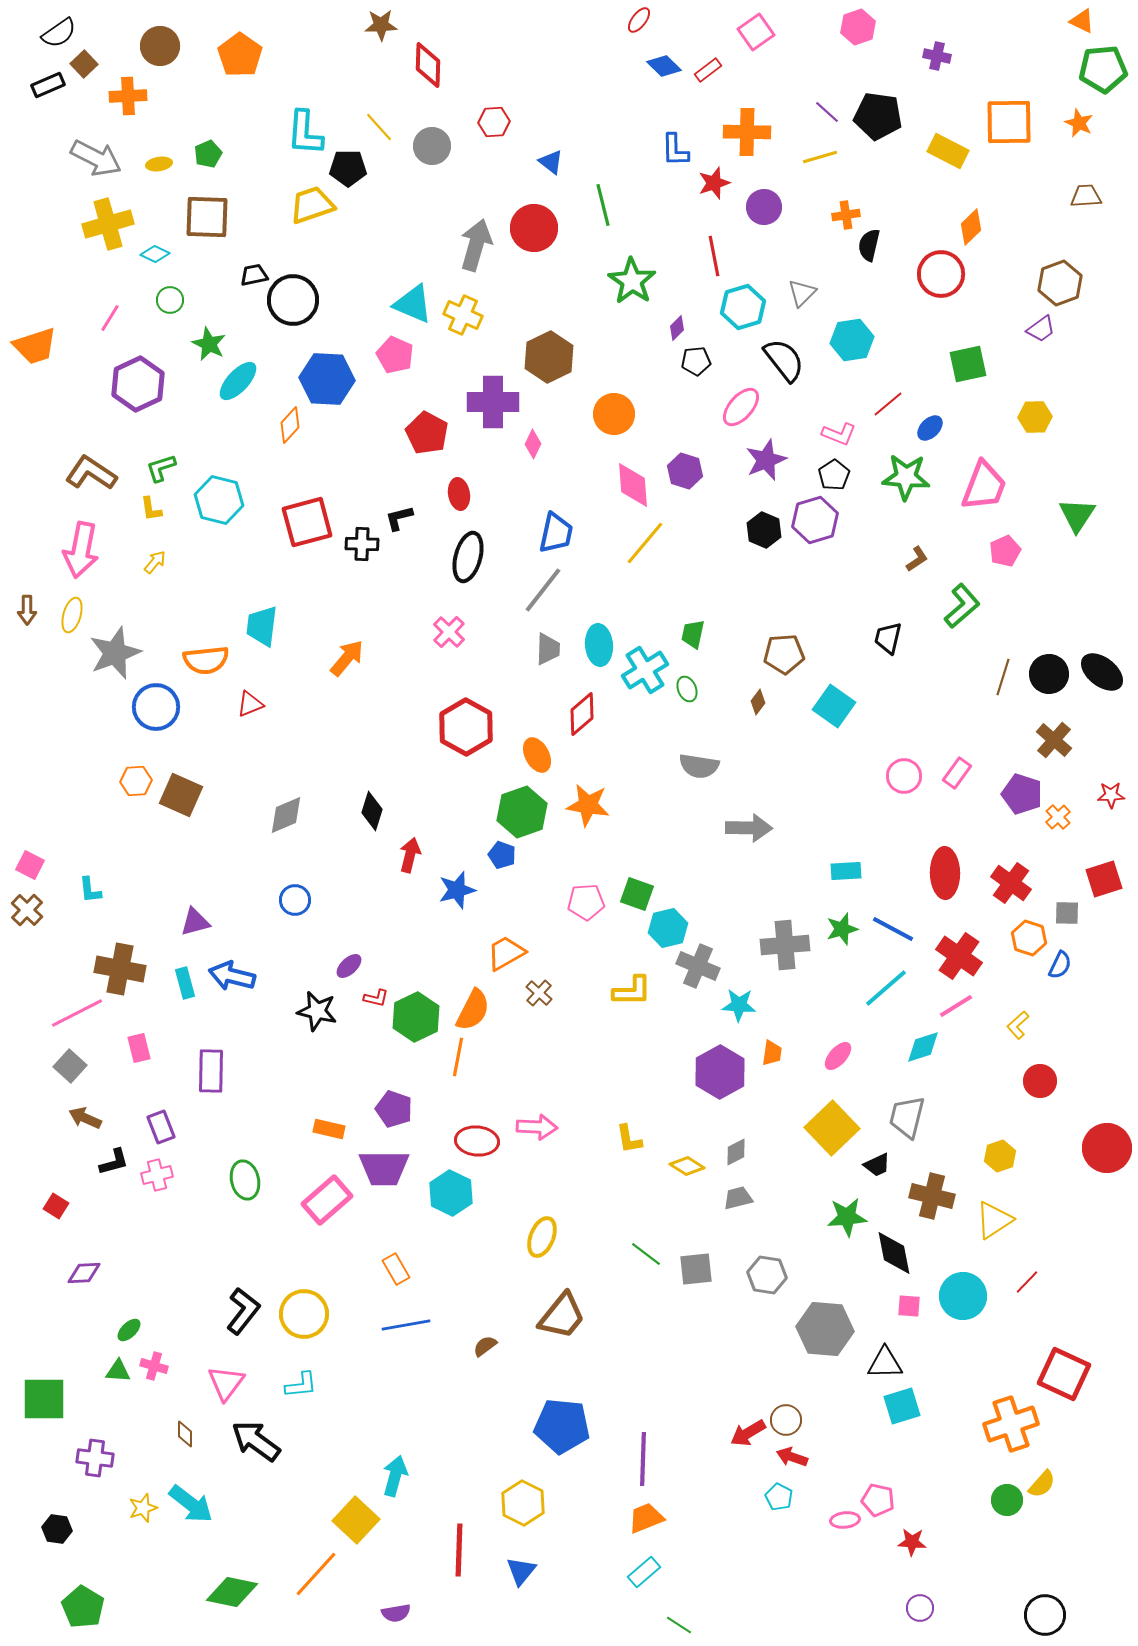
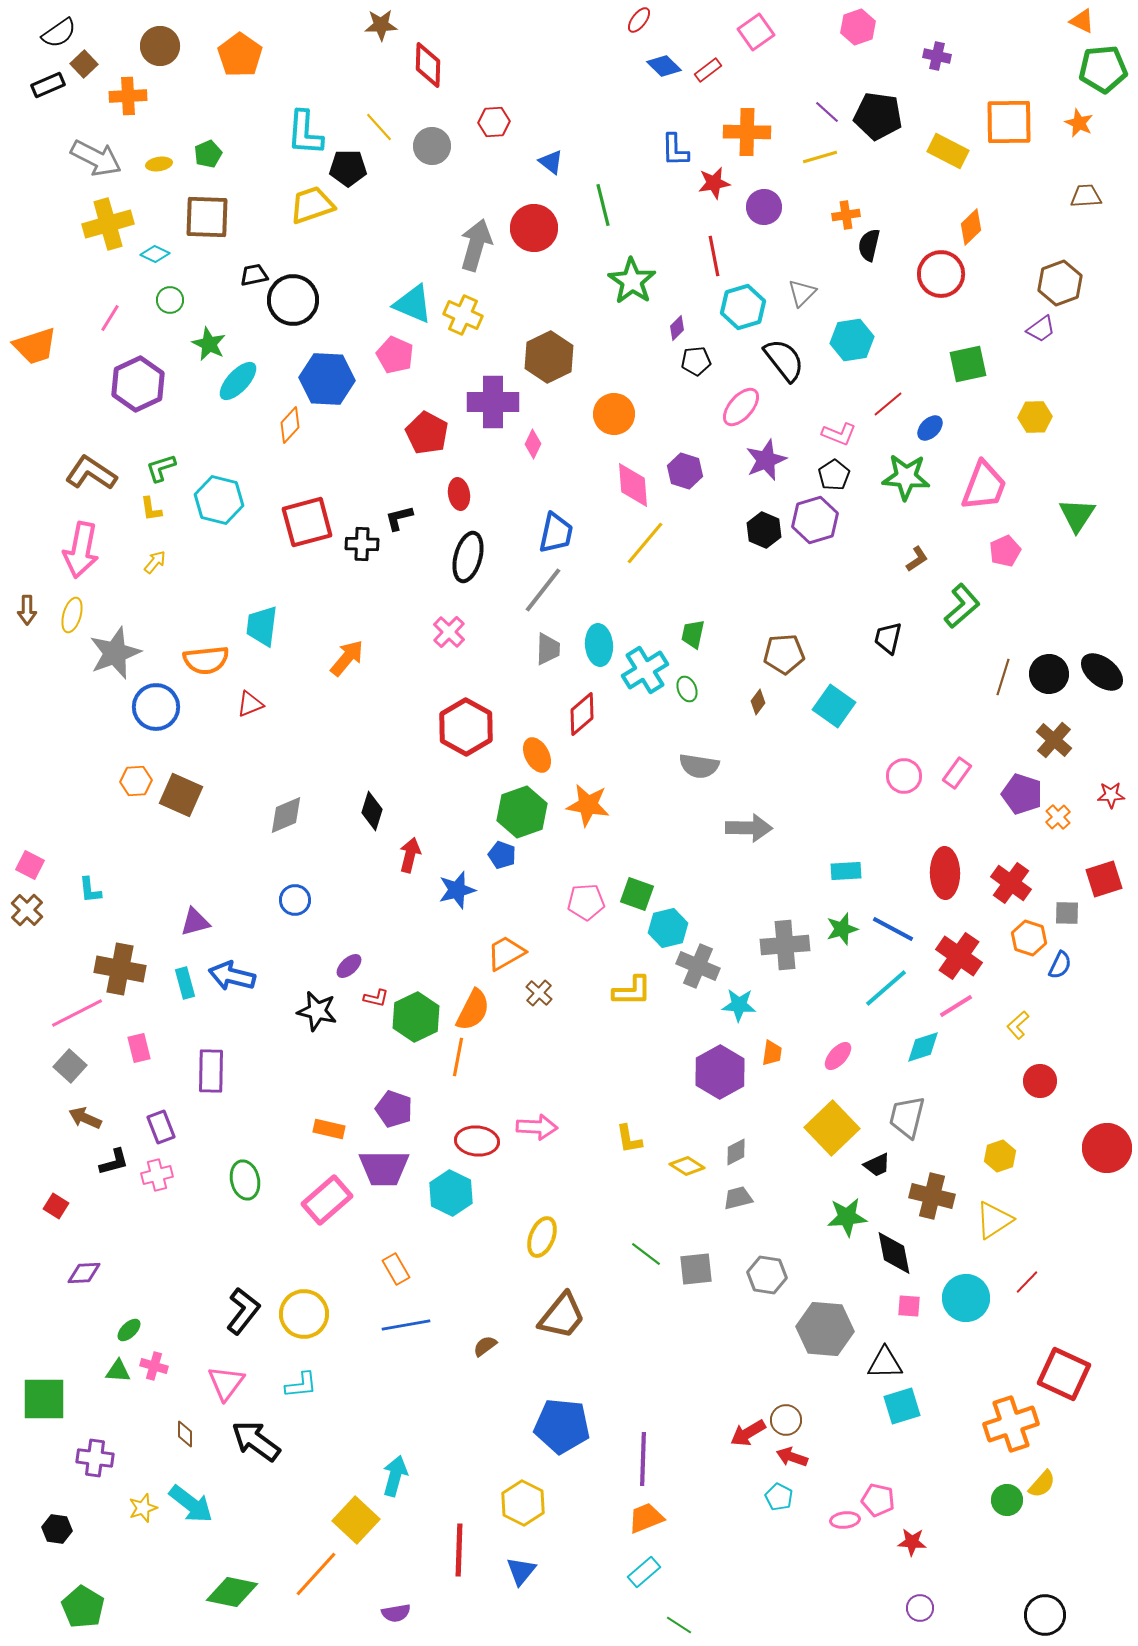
red star at (714, 183): rotated 8 degrees clockwise
cyan circle at (963, 1296): moved 3 px right, 2 px down
